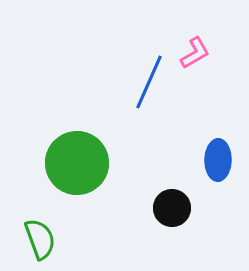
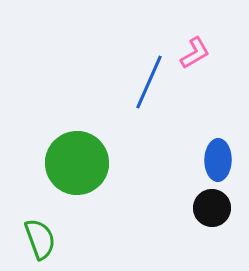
black circle: moved 40 px right
